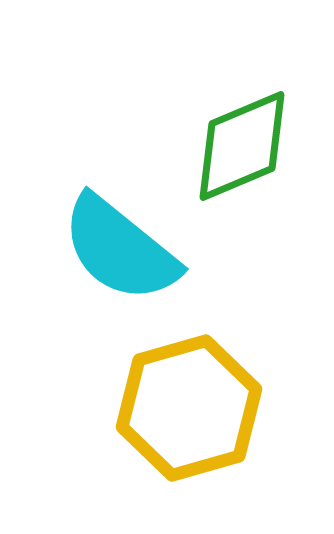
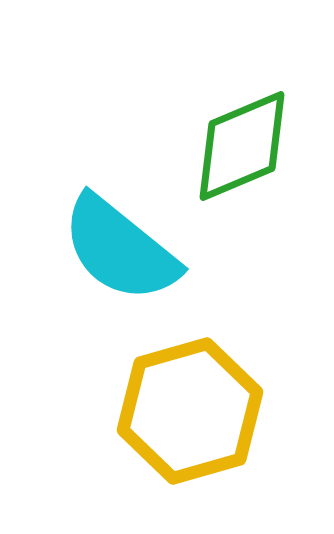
yellow hexagon: moved 1 px right, 3 px down
